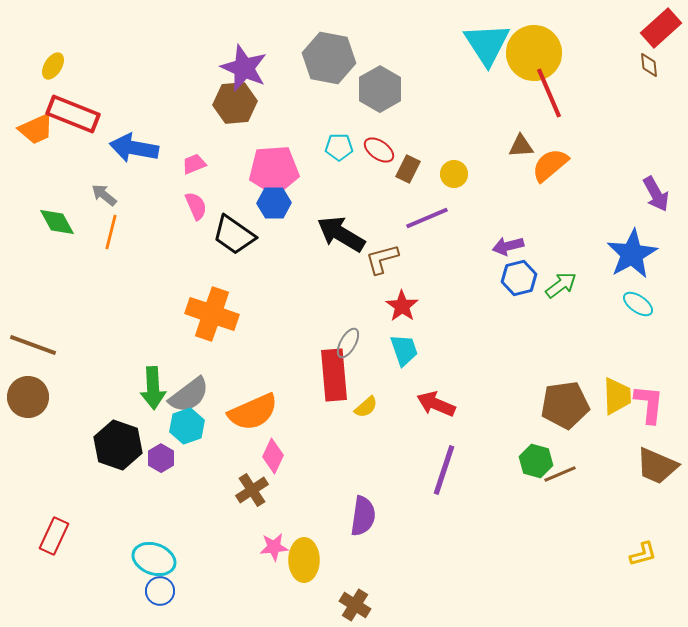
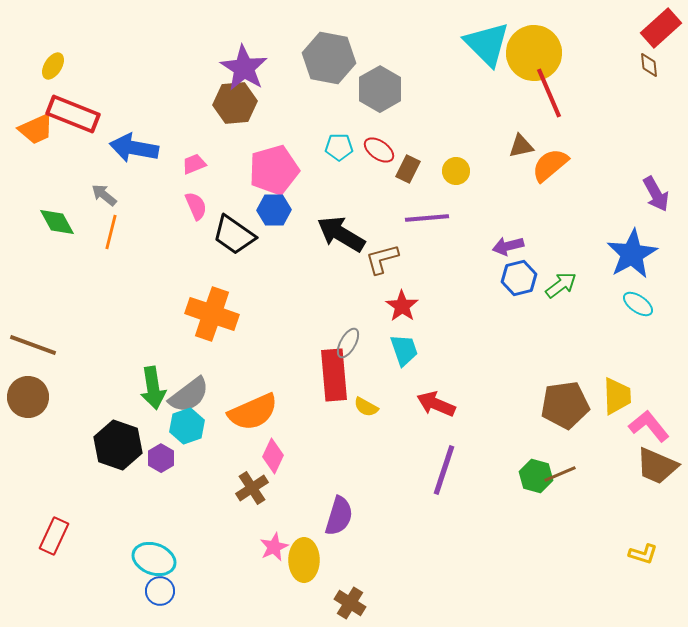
cyan triangle at (487, 44): rotated 12 degrees counterclockwise
purple star at (244, 68): rotated 9 degrees clockwise
brown triangle at (521, 146): rotated 8 degrees counterclockwise
pink pentagon at (274, 170): rotated 12 degrees counterclockwise
yellow circle at (454, 174): moved 2 px right, 3 px up
blue hexagon at (274, 203): moved 7 px down
purple line at (427, 218): rotated 18 degrees clockwise
green arrow at (153, 388): rotated 6 degrees counterclockwise
pink L-shape at (649, 404): moved 22 px down; rotated 45 degrees counterclockwise
yellow semicircle at (366, 407): rotated 70 degrees clockwise
green hexagon at (536, 461): moved 15 px down
brown cross at (252, 490): moved 2 px up
purple semicircle at (363, 516): moved 24 px left; rotated 9 degrees clockwise
pink star at (274, 547): rotated 20 degrees counterclockwise
yellow L-shape at (643, 554): rotated 32 degrees clockwise
brown cross at (355, 605): moved 5 px left, 2 px up
